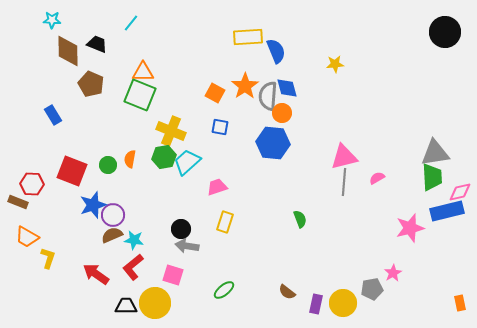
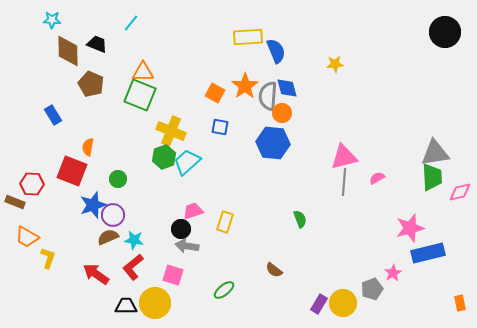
green hexagon at (164, 157): rotated 10 degrees counterclockwise
orange semicircle at (130, 159): moved 42 px left, 12 px up
green circle at (108, 165): moved 10 px right, 14 px down
pink trapezoid at (217, 187): moved 24 px left, 24 px down
brown rectangle at (18, 202): moved 3 px left
blue rectangle at (447, 211): moved 19 px left, 42 px down
brown semicircle at (112, 235): moved 4 px left, 2 px down
gray pentagon at (372, 289): rotated 10 degrees counterclockwise
brown semicircle at (287, 292): moved 13 px left, 22 px up
purple rectangle at (316, 304): moved 3 px right; rotated 18 degrees clockwise
